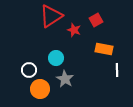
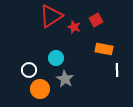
red star: moved 3 px up
